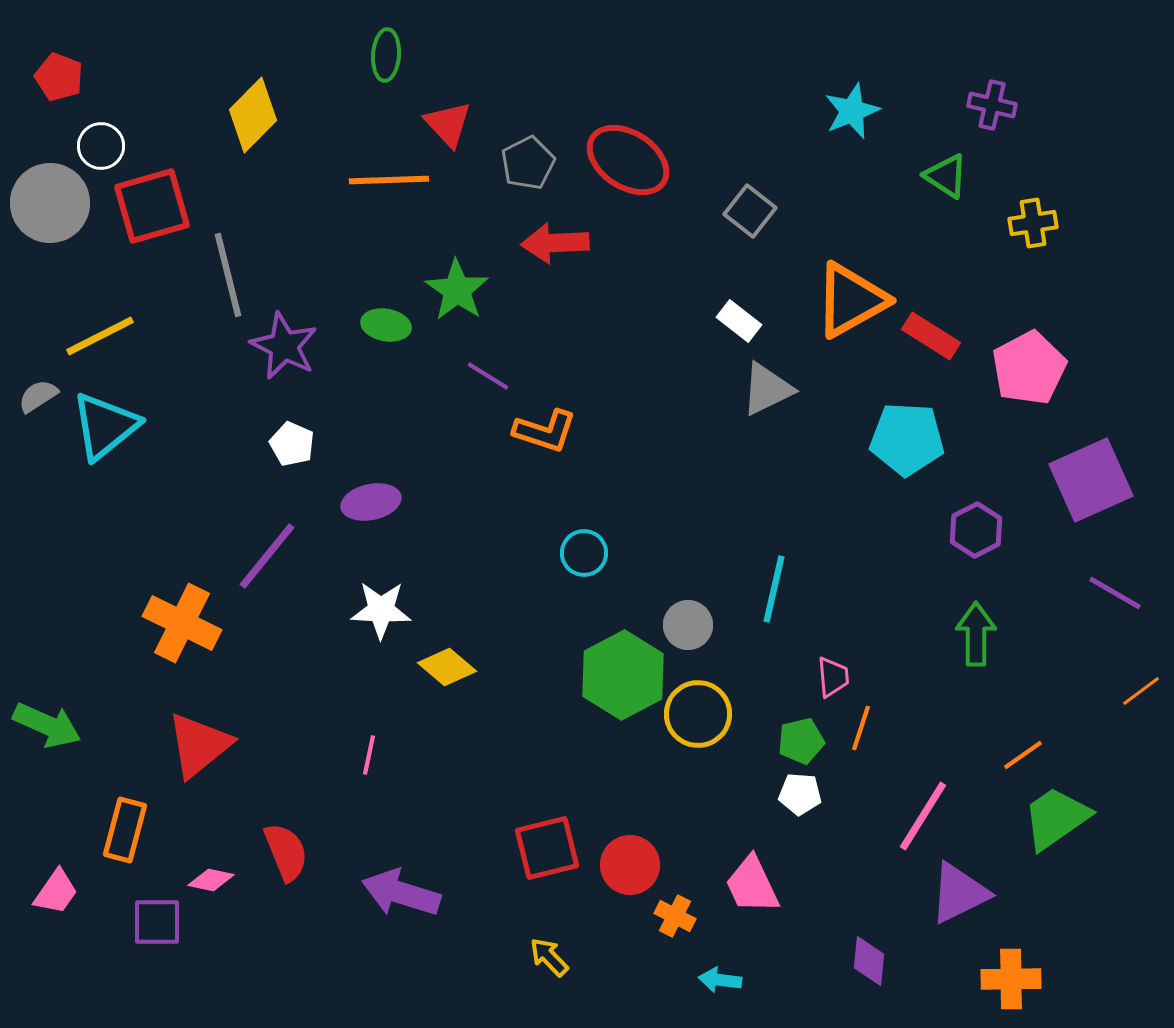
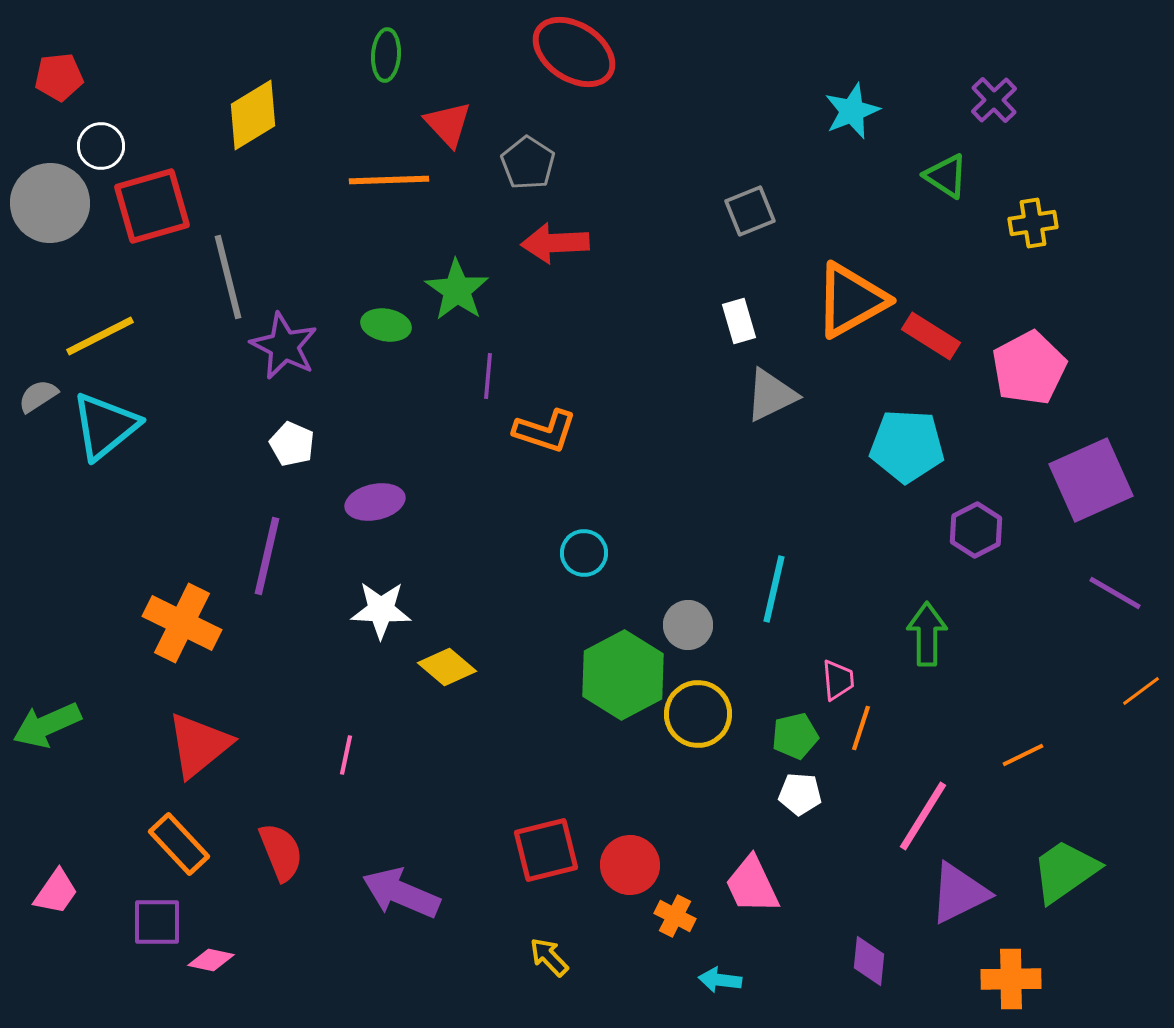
red pentagon at (59, 77): rotated 27 degrees counterclockwise
purple cross at (992, 105): moved 2 px right, 5 px up; rotated 33 degrees clockwise
yellow diamond at (253, 115): rotated 14 degrees clockwise
red ellipse at (628, 160): moved 54 px left, 108 px up
gray pentagon at (528, 163): rotated 12 degrees counterclockwise
gray square at (750, 211): rotated 30 degrees clockwise
gray line at (228, 275): moved 2 px down
white rectangle at (739, 321): rotated 36 degrees clockwise
purple line at (488, 376): rotated 63 degrees clockwise
gray triangle at (767, 389): moved 4 px right, 6 px down
cyan pentagon at (907, 439): moved 7 px down
purple ellipse at (371, 502): moved 4 px right
purple line at (267, 556): rotated 26 degrees counterclockwise
green arrow at (976, 634): moved 49 px left
pink trapezoid at (833, 677): moved 5 px right, 3 px down
green arrow at (47, 725): rotated 132 degrees clockwise
green pentagon at (801, 741): moved 6 px left, 5 px up
pink line at (369, 755): moved 23 px left
orange line at (1023, 755): rotated 9 degrees clockwise
green trapezoid at (1056, 818): moved 9 px right, 53 px down
orange rectangle at (125, 830): moved 54 px right, 14 px down; rotated 58 degrees counterclockwise
red square at (547, 848): moved 1 px left, 2 px down
red semicircle at (286, 852): moved 5 px left
pink diamond at (211, 880): moved 80 px down
purple arrow at (401, 893): rotated 6 degrees clockwise
